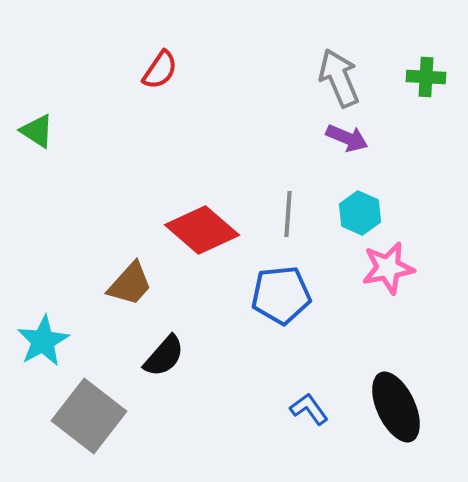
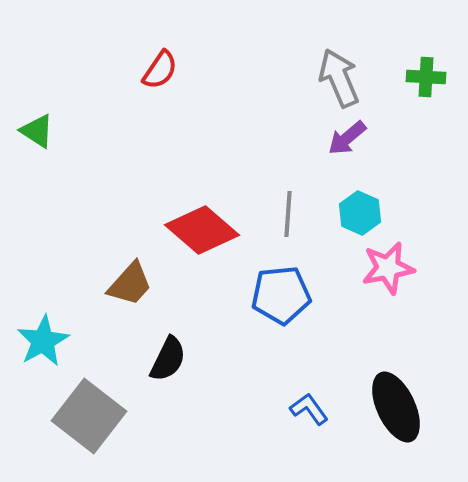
purple arrow: rotated 117 degrees clockwise
black semicircle: moved 4 px right, 3 px down; rotated 15 degrees counterclockwise
